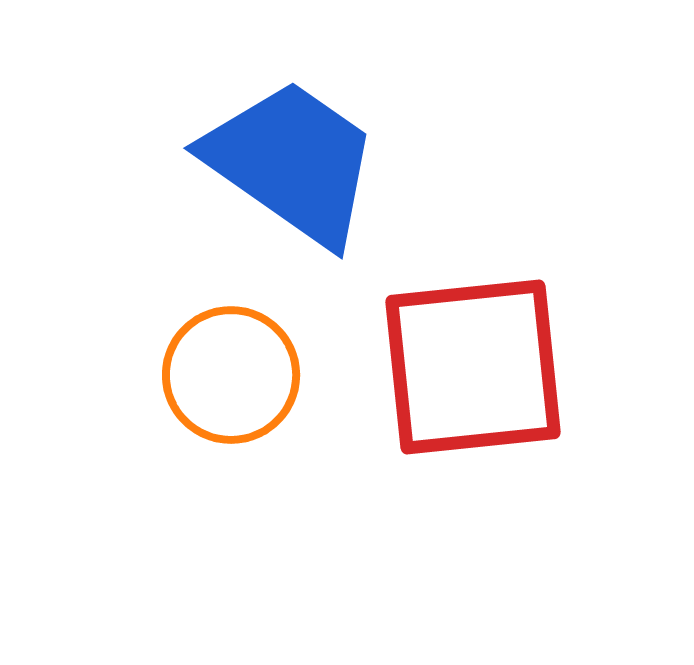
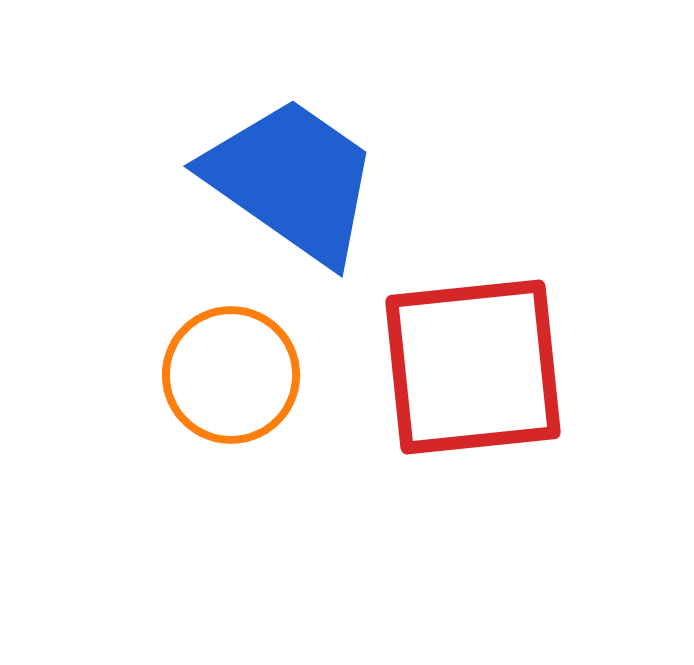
blue trapezoid: moved 18 px down
